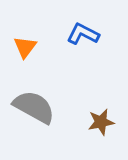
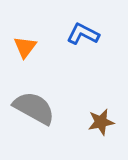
gray semicircle: moved 1 px down
